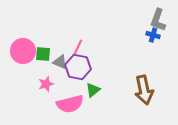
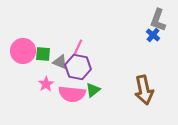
blue cross: rotated 24 degrees clockwise
pink star: rotated 14 degrees counterclockwise
pink semicircle: moved 2 px right, 10 px up; rotated 20 degrees clockwise
